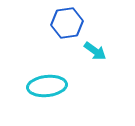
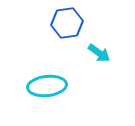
cyan arrow: moved 4 px right, 2 px down
